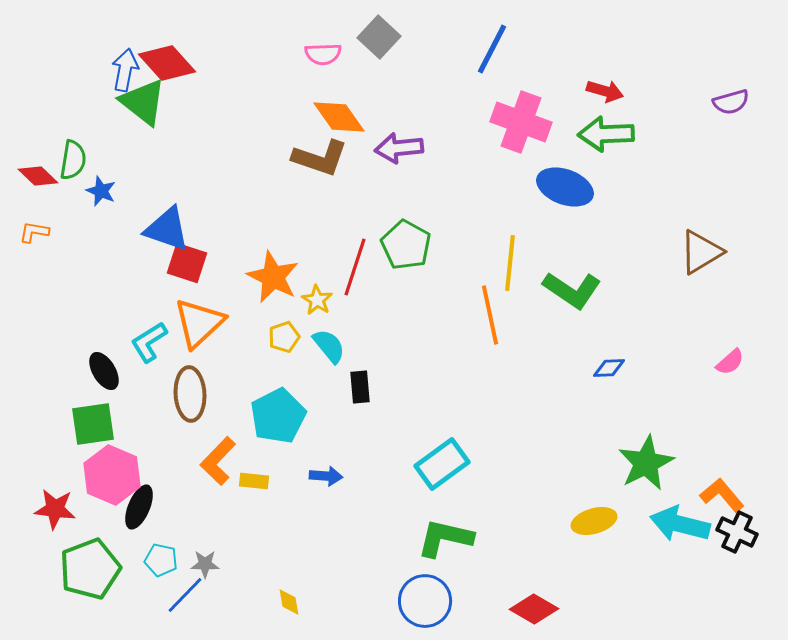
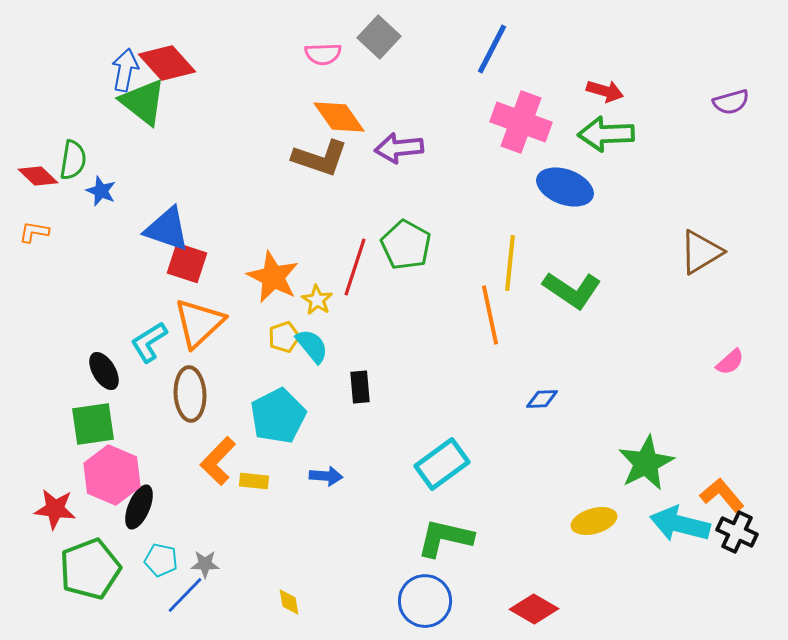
cyan semicircle at (329, 346): moved 17 px left
blue diamond at (609, 368): moved 67 px left, 31 px down
